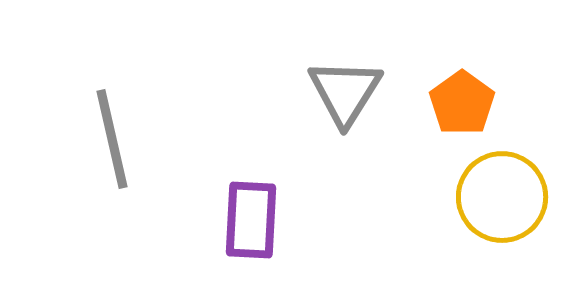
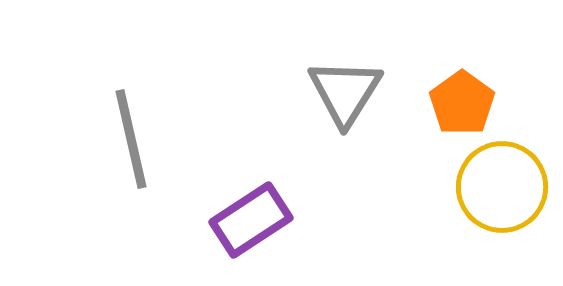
gray line: moved 19 px right
yellow circle: moved 10 px up
purple rectangle: rotated 54 degrees clockwise
